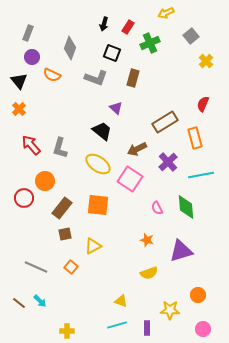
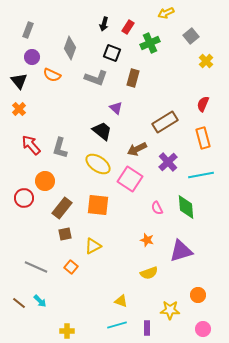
gray rectangle at (28, 33): moved 3 px up
orange rectangle at (195, 138): moved 8 px right
